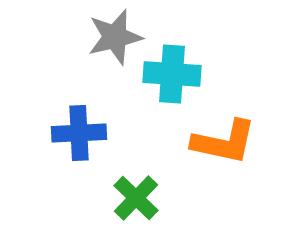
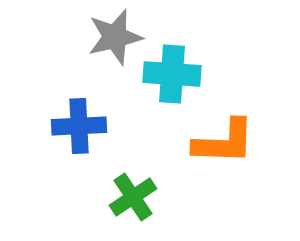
blue cross: moved 7 px up
orange L-shape: rotated 10 degrees counterclockwise
green cross: moved 3 px left, 1 px up; rotated 12 degrees clockwise
